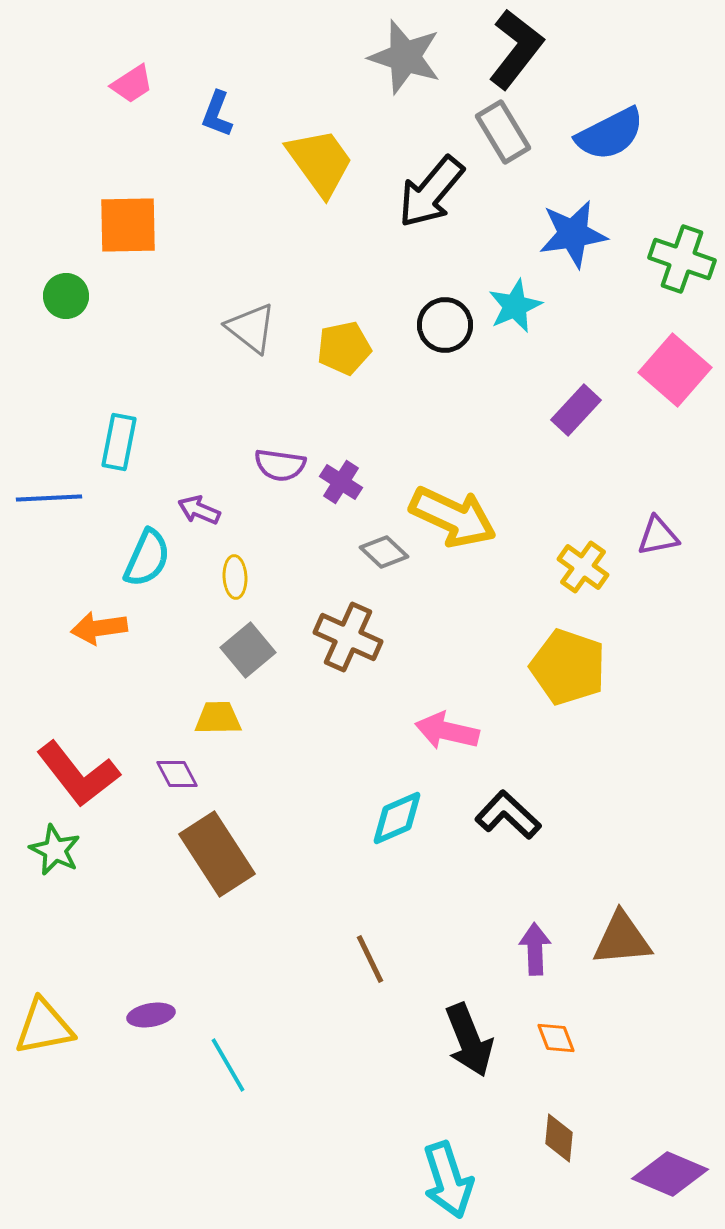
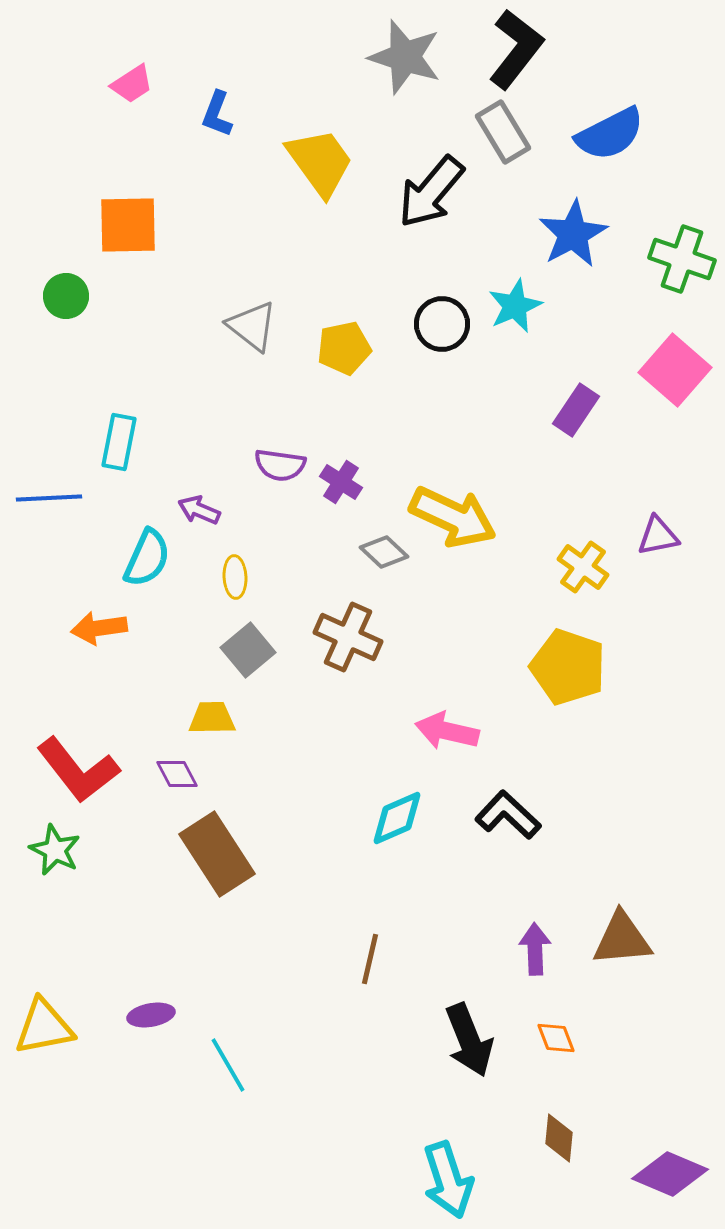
blue star at (573, 234): rotated 20 degrees counterclockwise
black circle at (445, 325): moved 3 px left, 1 px up
gray triangle at (251, 328): moved 1 px right, 2 px up
purple rectangle at (576, 410): rotated 9 degrees counterclockwise
yellow trapezoid at (218, 718): moved 6 px left
red L-shape at (78, 774): moved 4 px up
brown line at (370, 959): rotated 39 degrees clockwise
